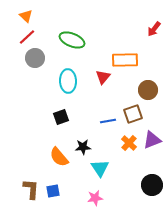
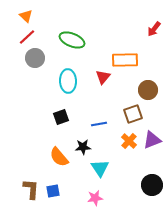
blue line: moved 9 px left, 3 px down
orange cross: moved 2 px up
